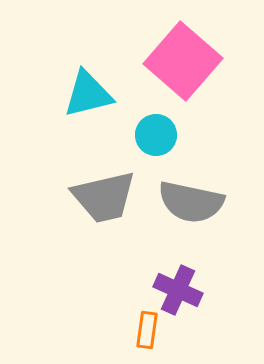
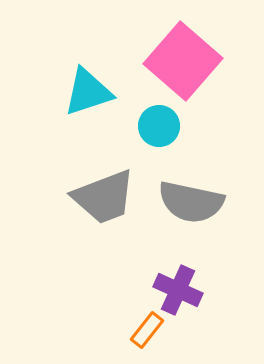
cyan triangle: moved 2 px up; rotated 4 degrees counterclockwise
cyan circle: moved 3 px right, 9 px up
gray trapezoid: rotated 8 degrees counterclockwise
orange rectangle: rotated 30 degrees clockwise
